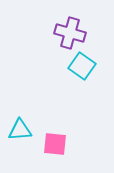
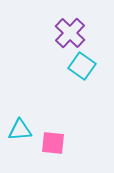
purple cross: rotated 28 degrees clockwise
pink square: moved 2 px left, 1 px up
